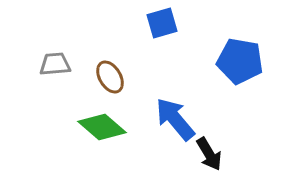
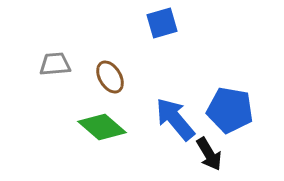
blue pentagon: moved 10 px left, 49 px down
